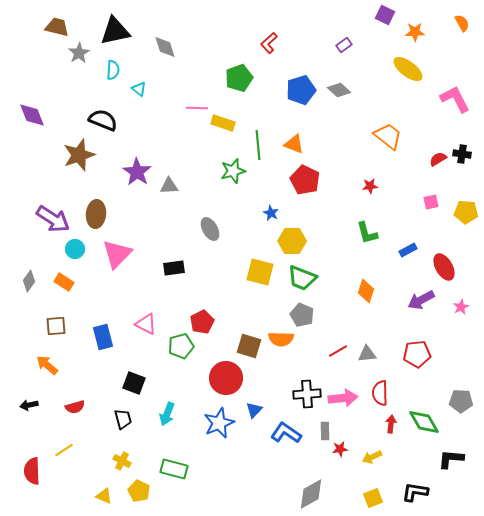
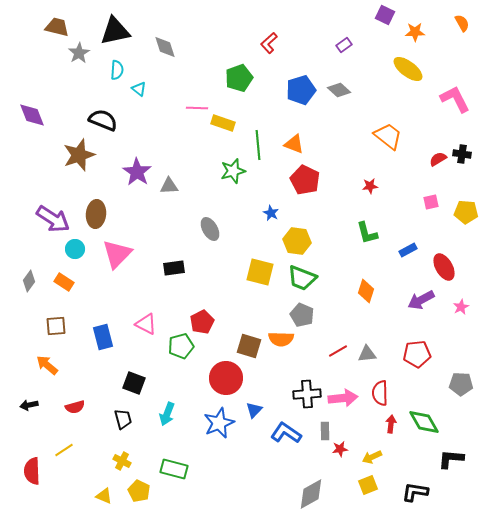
cyan semicircle at (113, 70): moved 4 px right
yellow hexagon at (292, 241): moved 5 px right; rotated 8 degrees clockwise
gray pentagon at (461, 401): moved 17 px up
yellow square at (373, 498): moved 5 px left, 13 px up
